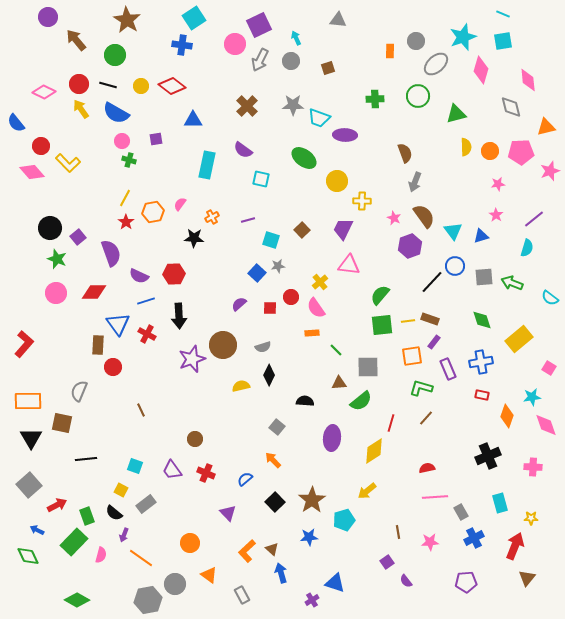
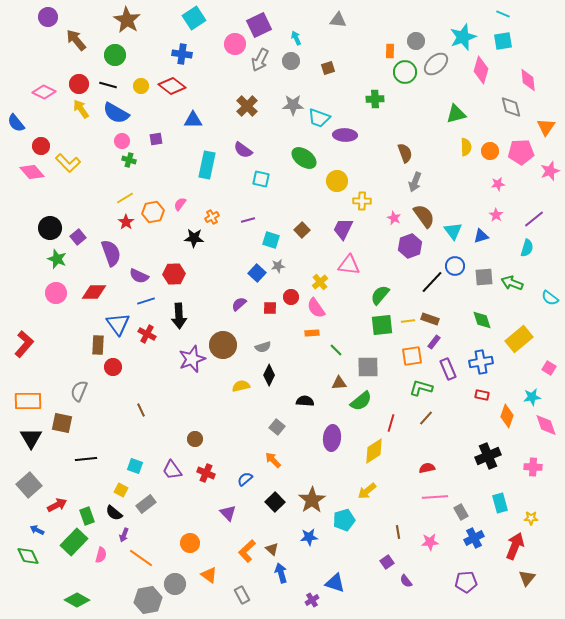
blue cross at (182, 45): moved 9 px down
green circle at (418, 96): moved 13 px left, 24 px up
orange triangle at (546, 127): rotated 42 degrees counterclockwise
yellow line at (125, 198): rotated 30 degrees clockwise
